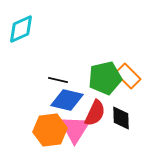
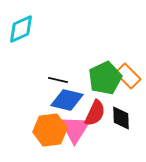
green pentagon: rotated 12 degrees counterclockwise
